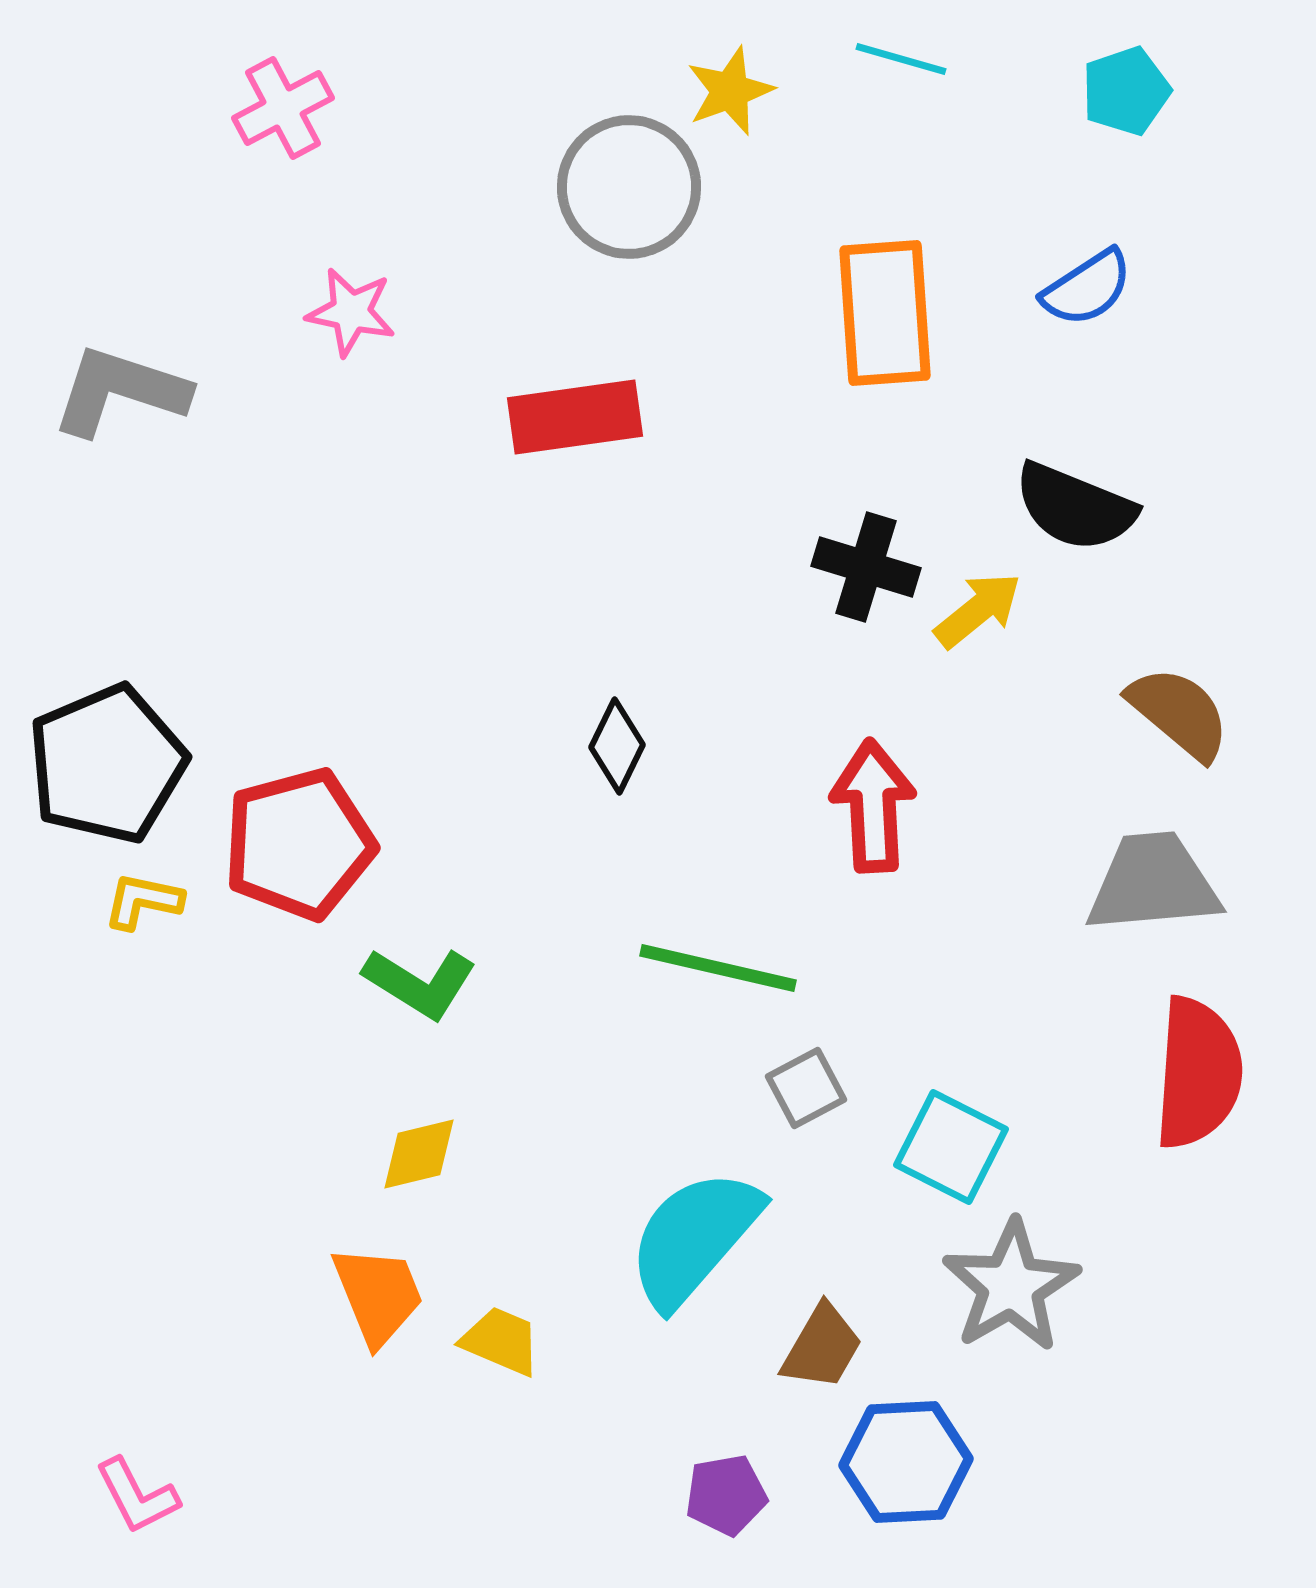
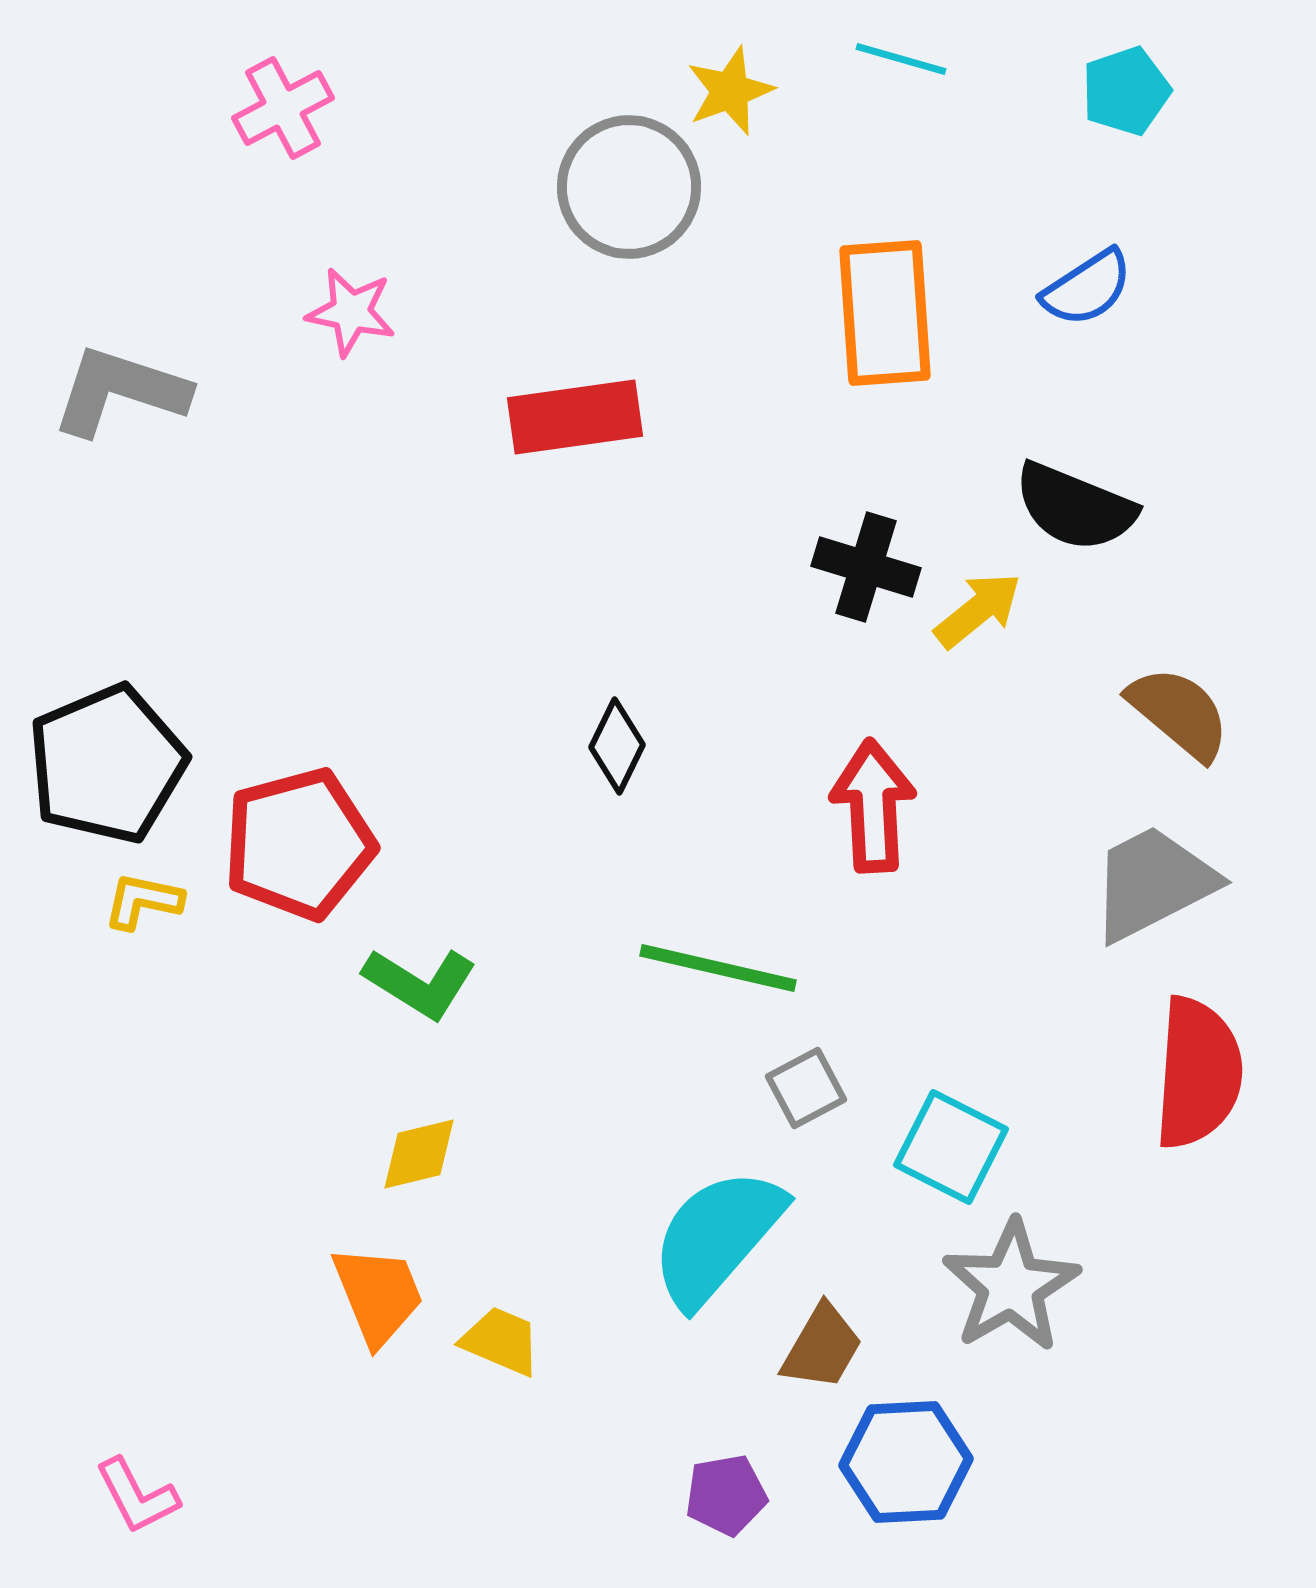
gray trapezoid: rotated 22 degrees counterclockwise
cyan semicircle: moved 23 px right, 1 px up
